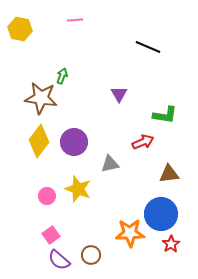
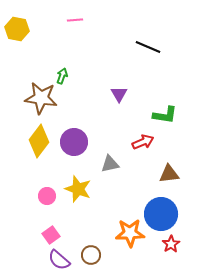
yellow hexagon: moved 3 px left
